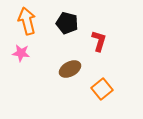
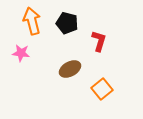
orange arrow: moved 5 px right
